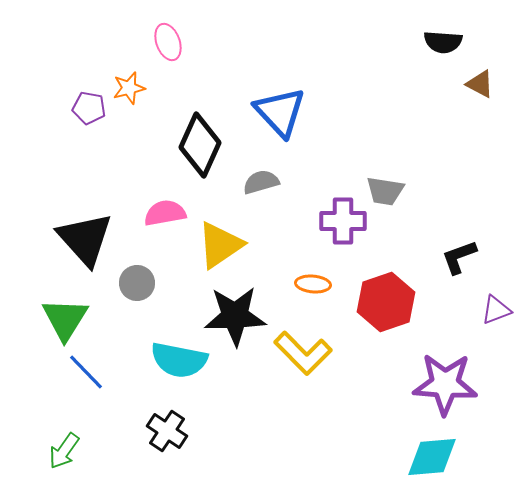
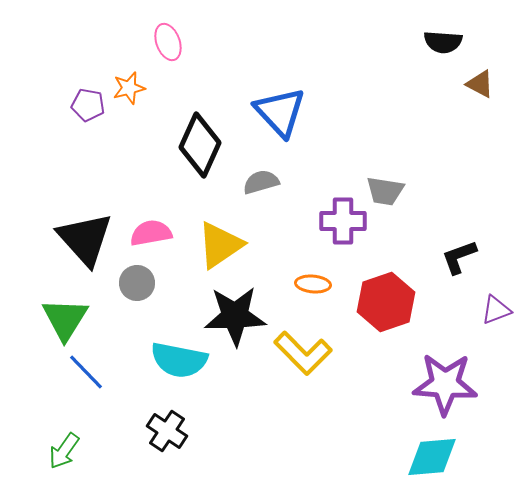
purple pentagon: moved 1 px left, 3 px up
pink semicircle: moved 14 px left, 20 px down
